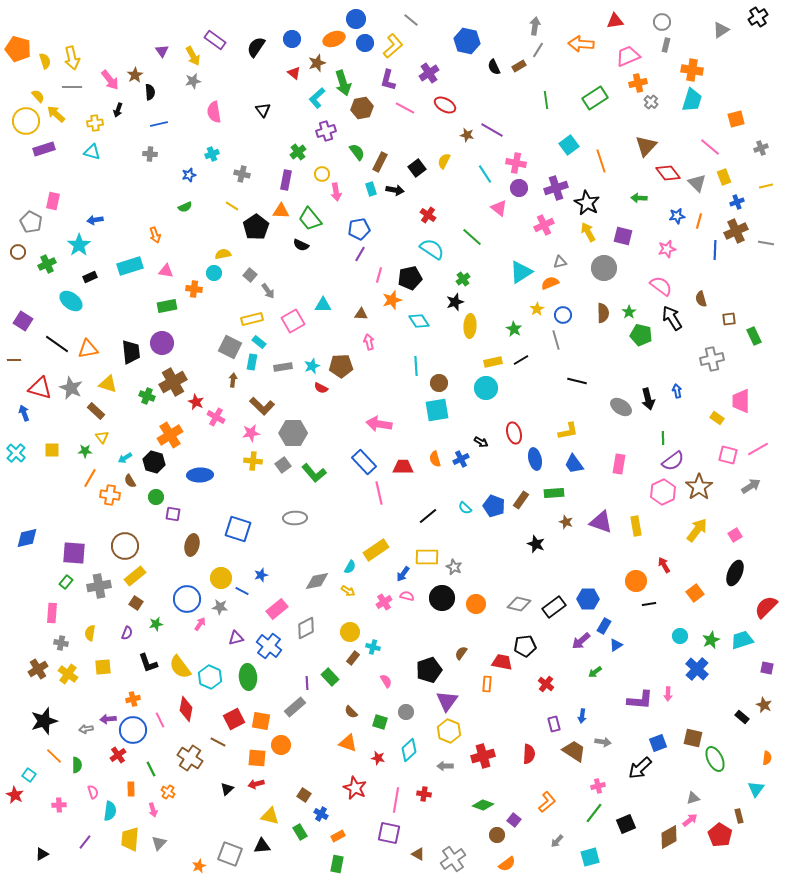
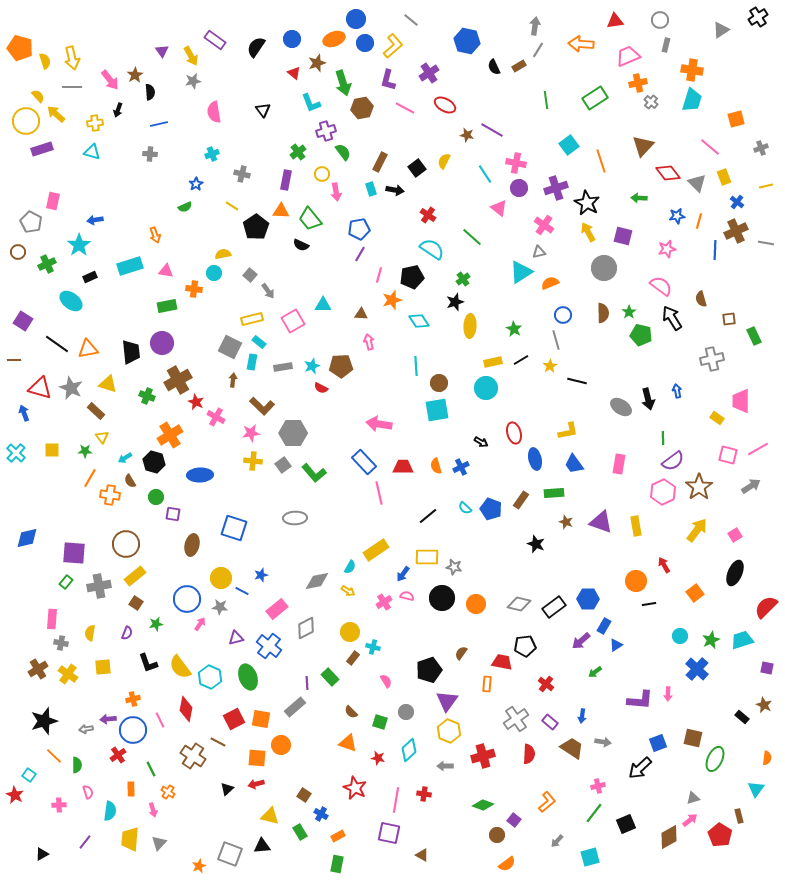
gray circle at (662, 22): moved 2 px left, 2 px up
orange pentagon at (18, 49): moved 2 px right, 1 px up
yellow arrow at (193, 56): moved 2 px left
cyan L-shape at (317, 98): moved 6 px left, 5 px down; rotated 70 degrees counterclockwise
brown triangle at (646, 146): moved 3 px left
purple rectangle at (44, 149): moved 2 px left
green semicircle at (357, 152): moved 14 px left
blue star at (189, 175): moved 7 px right, 9 px down; rotated 16 degrees counterclockwise
blue cross at (737, 202): rotated 32 degrees counterclockwise
pink cross at (544, 225): rotated 30 degrees counterclockwise
gray triangle at (560, 262): moved 21 px left, 10 px up
black pentagon at (410, 278): moved 2 px right, 1 px up
yellow star at (537, 309): moved 13 px right, 57 px down
brown cross at (173, 382): moved 5 px right, 2 px up
orange semicircle at (435, 459): moved 1 px right, 7 px down
blue cross at (461, 459): moved 8 px down
blue pentagon at (494, 506): moved 3 px left, 3 px down
blue square at (238, 529): moved 4 px left, 1 px up
brown circle at (125, 546): moved 1 px right, 2 px up
gray star at (454, 567): rotated 14 degrees counterclockwise
pink rectangle at (52, 613): moved 6 px down
green ellipse at (248, 677): rotated 15 degrees counterclockwise
orange square at (261, 721): moved 2 px up
purple rectangle at (554, 724): moved 4 px left, 2 px up; rotated 35 degrees counterclockwise
brown trapezoid at (574, 751): moved 2 px left, 3 px up
brown cross at (190, 758): moved 3 px right, 2 px up
green ellipse at (715, 759): rotated 50 degrees clockwise
pink semicircle at (93, 792): moved 5 px left
brown triangle at (418, 854): moved 4 px right, 1 px down
gray cross at (453, 859): moved 63 px right, 140 px up
